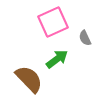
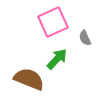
green arrow: rotated 10 degrees counterclockwise
brown semicircle: rotated 24 degrees counterclockwise
